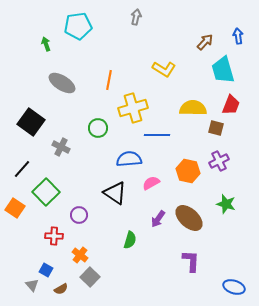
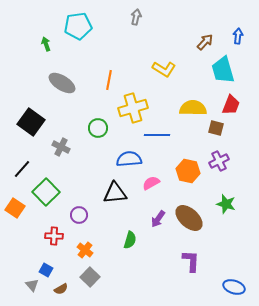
blue arrow: rotated 14 degrees clockwise
black triangle: rotated 40 degrees counterclockwise
orange cross: moved 5 px right, 5 px up
